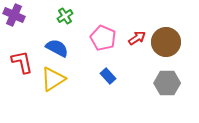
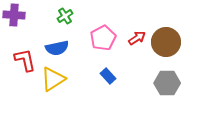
purple cross: rotated 20 degrees counterclockwise
pink pentagon: rotated 20 degrees clockwise
blue semicircle: rotated 140 degrees clockwise
red L-shape: moved 3 px right, 2 px up
